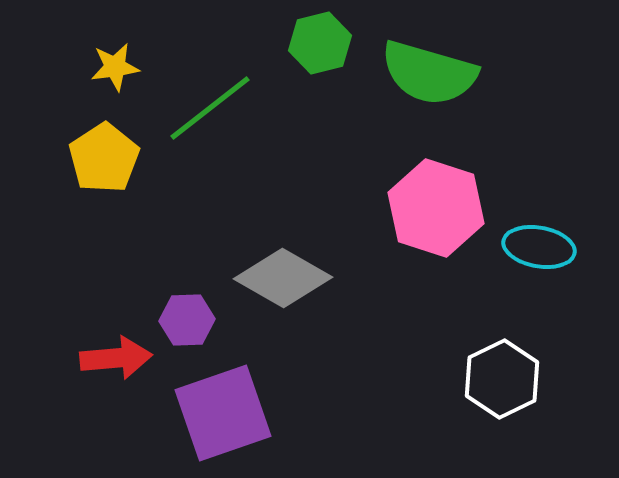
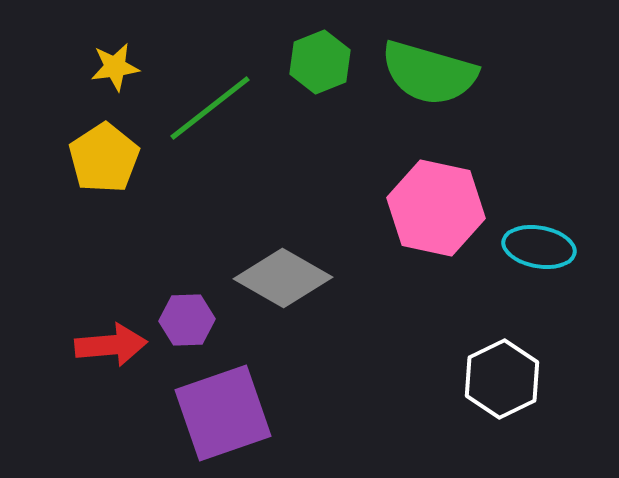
green hexagon: moved 19 px down; rotated 8 degrees counterclockwise
pink hexagon: rotated 6 degrees counterclockwise
red arrow: moved 5 px left, 13 px up
